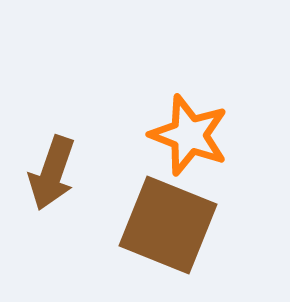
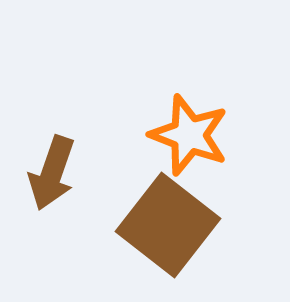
brown square: rotated 16 degrees clockwise
